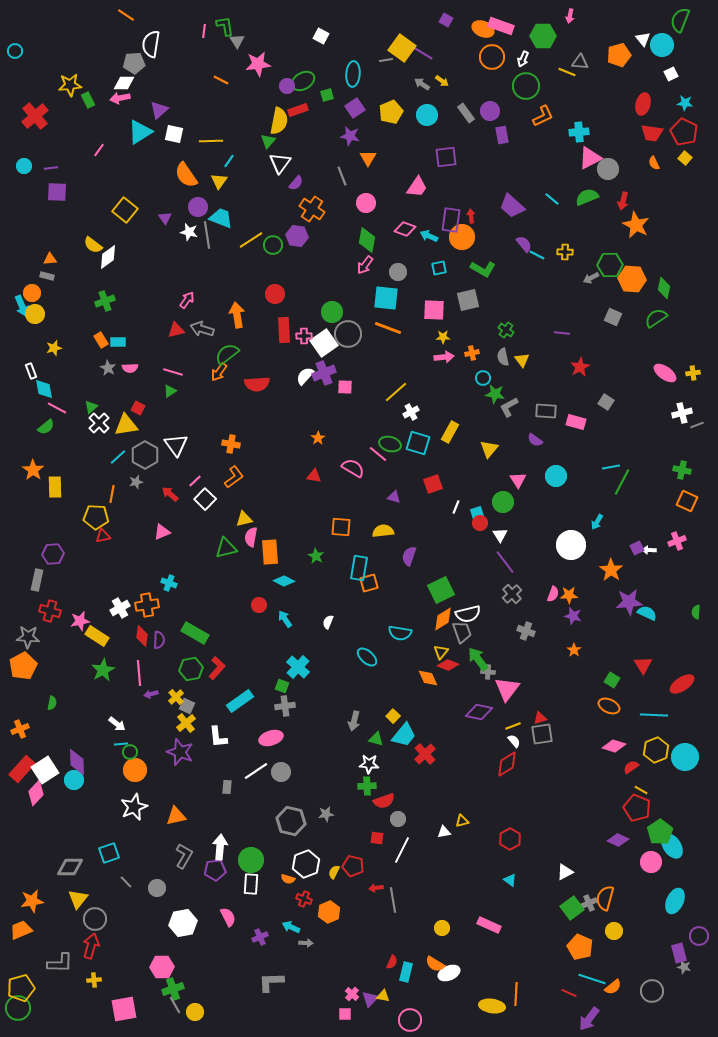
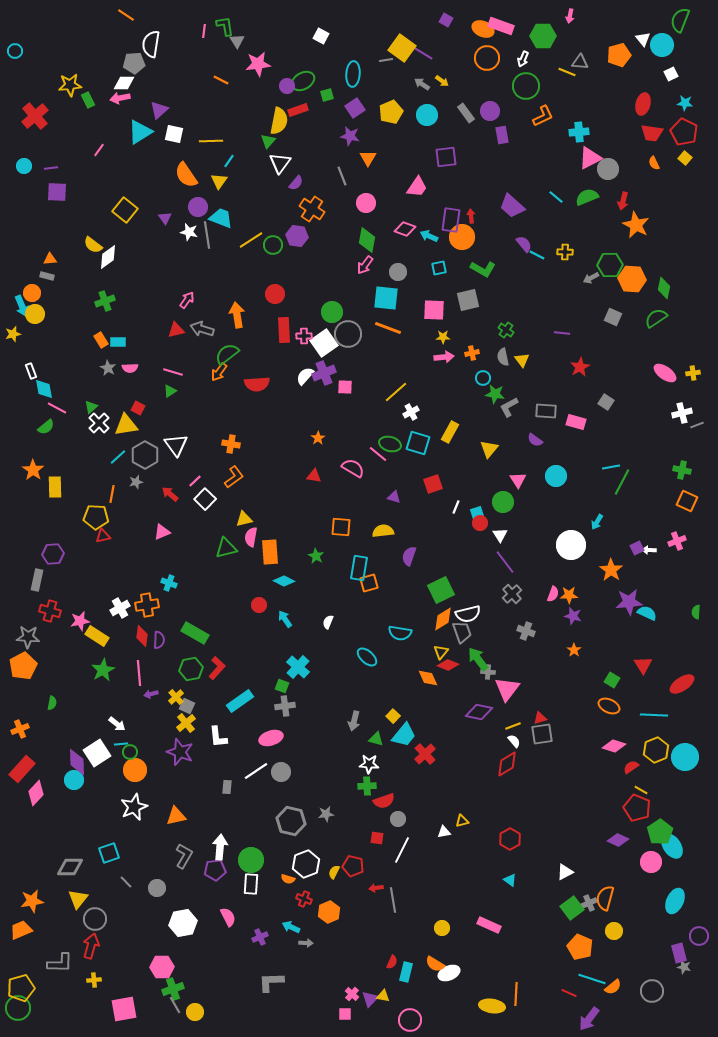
orange circle at (492, 57): moved 5 px left, 1 px down
cyan line at (552, 199): moved 4 px right, 2 px up
yellow star at (54, 348): moved 41 px left, 14 px up
white square at (45, 770): moved 52 px right, 17 px up
